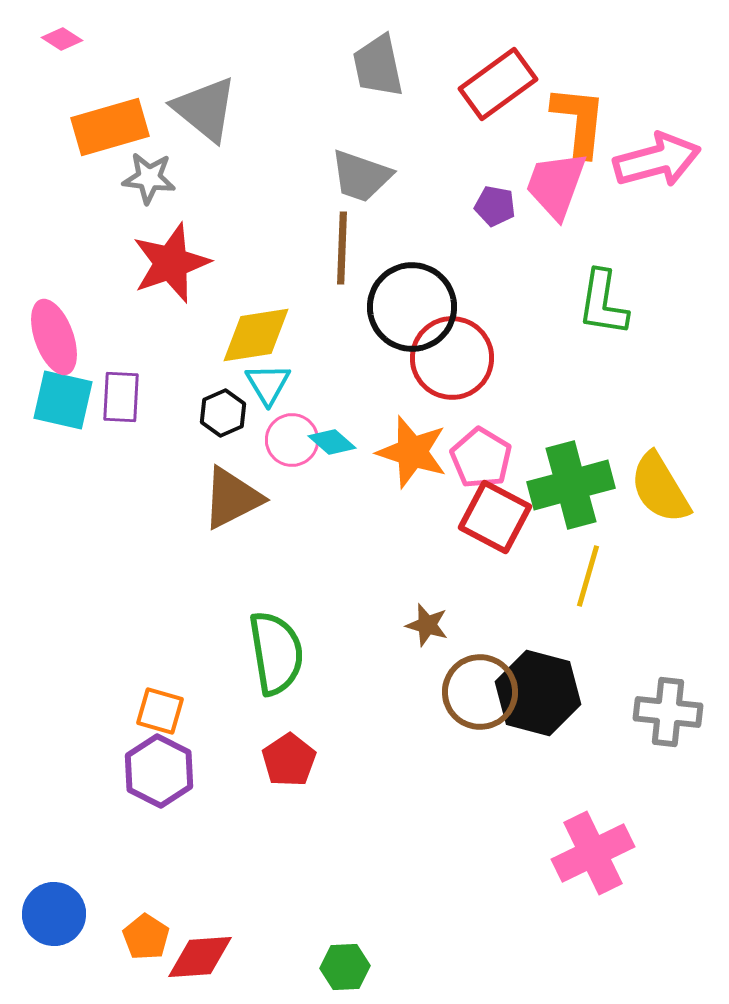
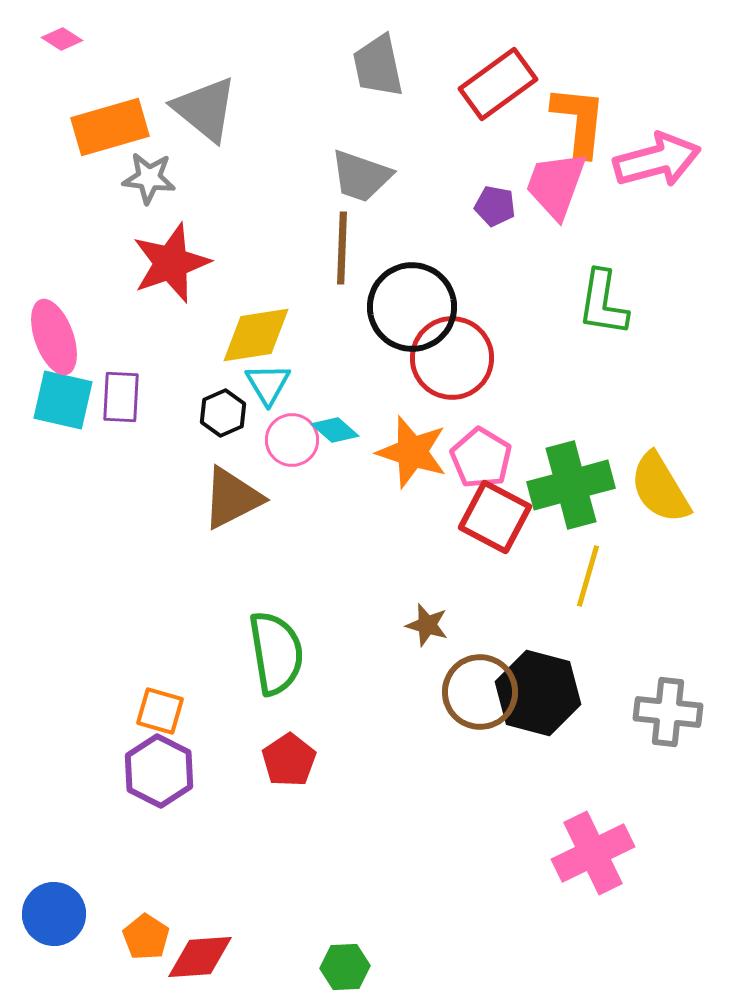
cyan diamond at (332, 442): moved 3 px right, 12 px up
